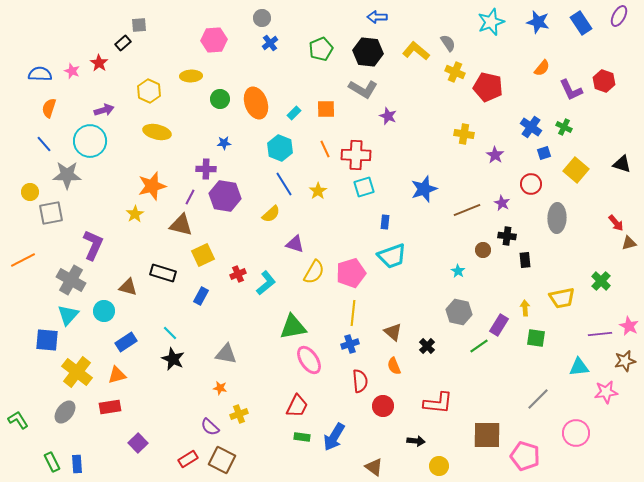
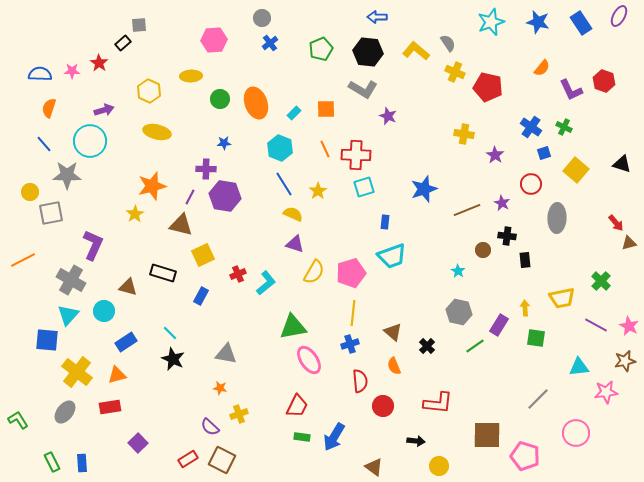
pink star at (72, 71): rotated 21 degrees counterclockwise
yellow semicircle at (271, 214): moved 22 px right; rotated 114 degrees counterclockwise
purple line at (600, 334): moved 4 px left, 9 px up; rotated 35 degrees clockwise
green line at (479, 346): moved 4 px left
blue rectangle at (77, 464): moved 5 px right, 1 px up
